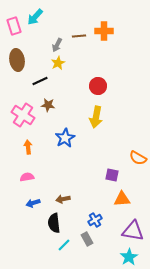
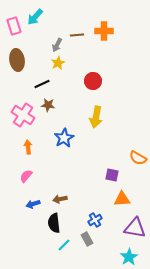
brown line: moved 2 px left, 1 px up
black line: moved 2 px right, 3 px down
red circle: moved 5 px left, 5 px up
blue star: moved 1 px left
pink semicircle: moved 1 px left, 1 px up; rotated 40 degrees counterclockwise
brown arrow: moved 3 px left
blue arrow: moved 1 px down
purple triangle: moved 2 px right, 3 px up
